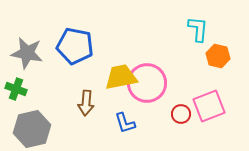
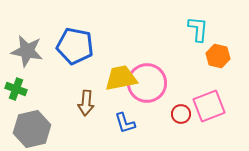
gray star: moved 2 px up
yellow trapezoid: moved 1 px down
